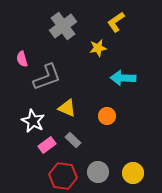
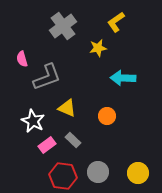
yellow circle: moved 5 px right
